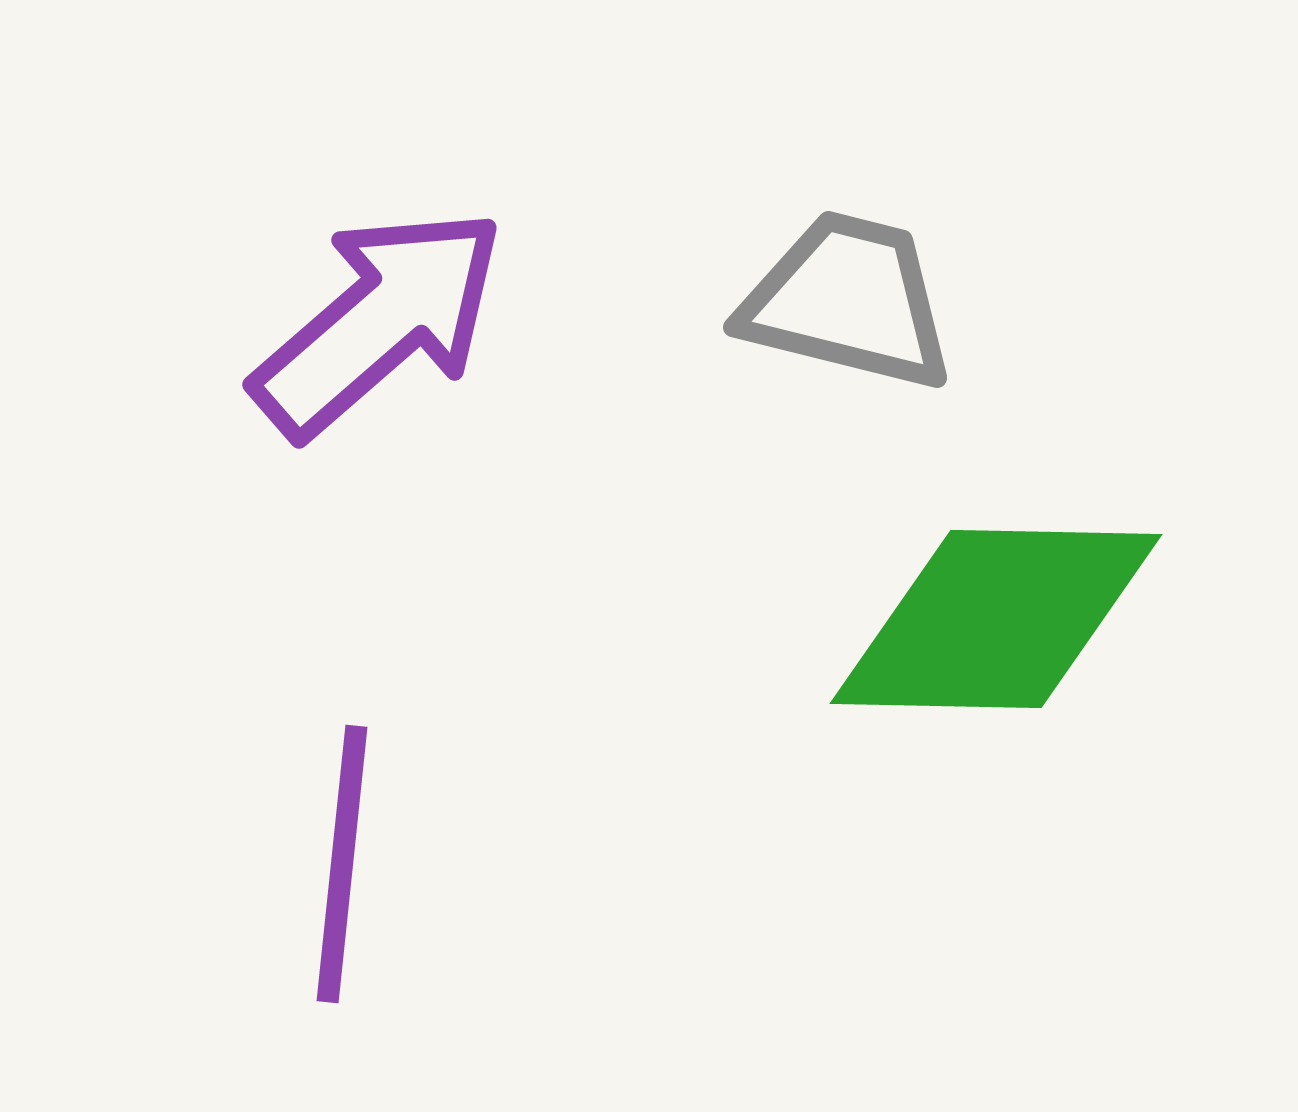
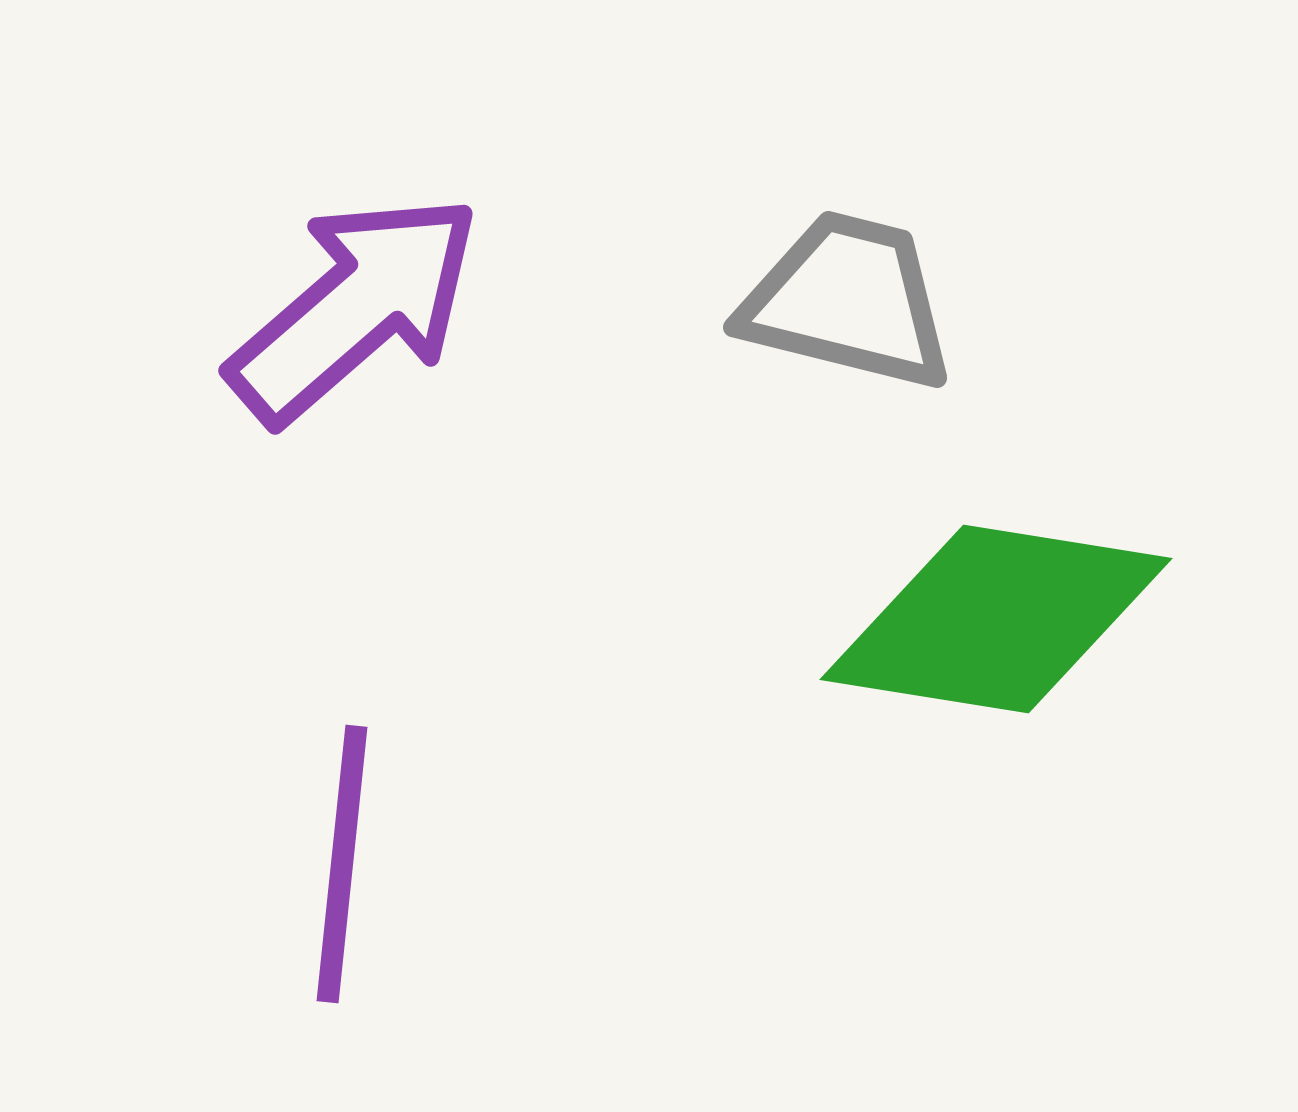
purple arrow: moved 24 px left, 14 px up
green diamond: rotated 8 degrees clockwise
